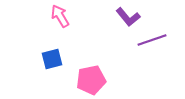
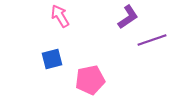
purple L-shape: rotated 85 degrees counterclockwise
pink pentagon: moved 1 px left
